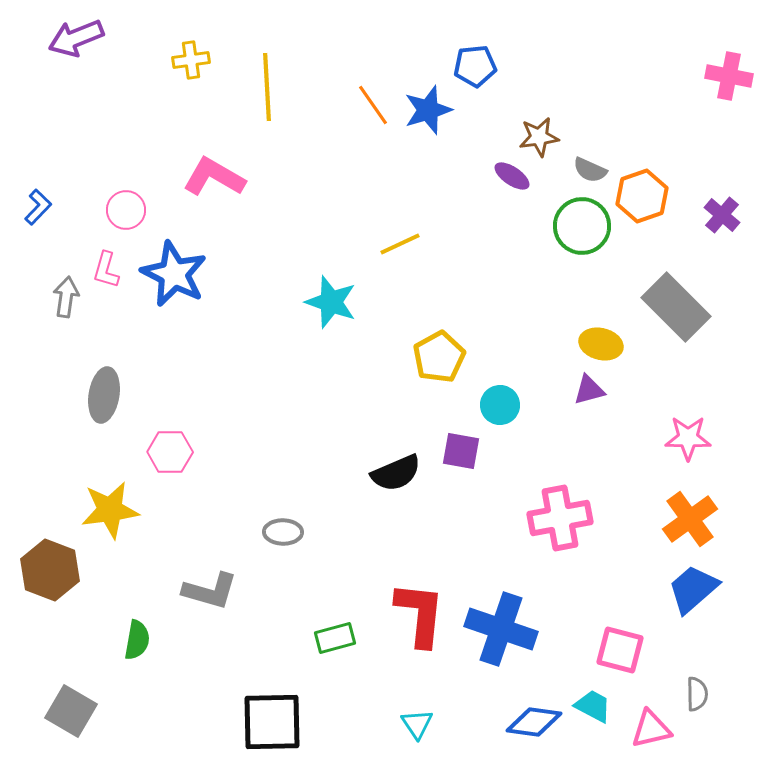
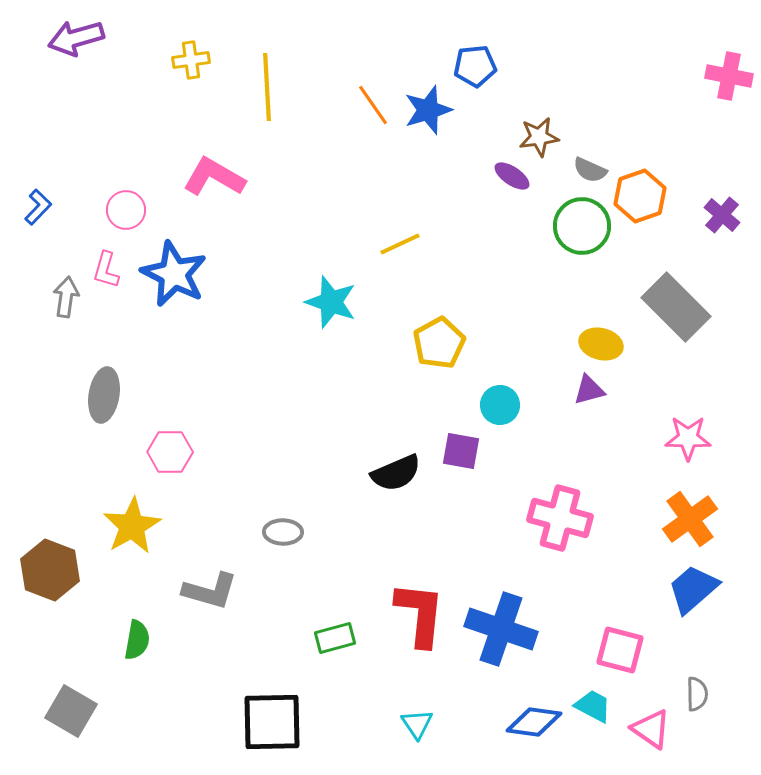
purple arrow at (76, 38): rotated 6 degrees clockwise
orange hexagon at (642, 196): moved 2 px left
yellow pentagon at (439, 357): moved 14 px up
yellow star at (110, 510): moved 22 px right, 16 px down; rotated 22 degrees counterclockwise
pink cross at (560, 518): rotated 26 degrees clockwise
pink triangle at (651, 729): rotated 48 degrees clockwise
